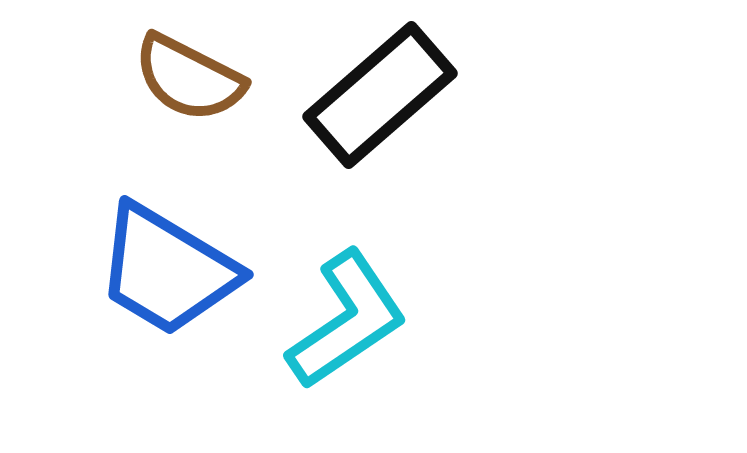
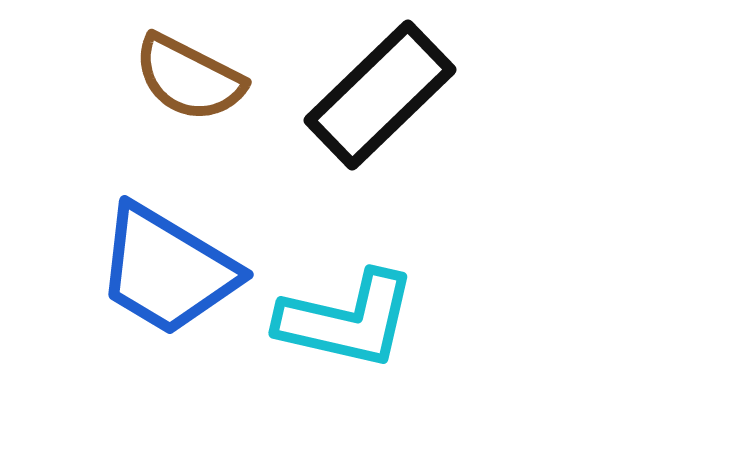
black rectangle: rotated 3 degrees counterclockwise
cyan L-shape: rotated 47 degrees clockwise
